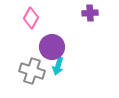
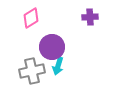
purple cross: moved 4 px down
pink diamond: rotated 30 degrees clockwise
gray cross: rotated 30 degrees counterclockwise
